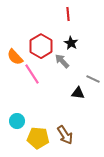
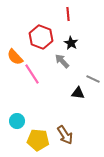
red hexagon: moved 9 px up; rotated 10 degrees counterclockwise
yellow pentagon: moved 2 px down
